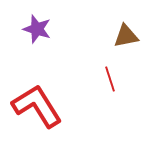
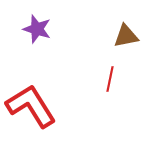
red line: rotated 30 degrees clockwise
red L-shape: moved 6 px left
